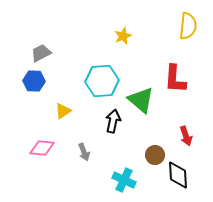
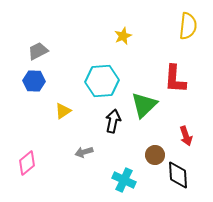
gray trapezoid: moved 3 px left, 2 px up
green triangle: moved 3 px right, 5 px down; rotated 36 degrees clockwise
pink diamond: moved 15 px left, 15 px down; rotated 45 degrees counterclockwise
gray arrow: rotated 96 degrees clockwise
